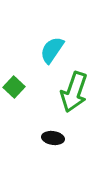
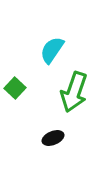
green square: moved 1 px right, 1 px down
black ellipse: rotated 30 degrees counterclockwise
